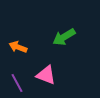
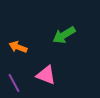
green arrow: moved 2 px up
purple line: moved 3 px left
